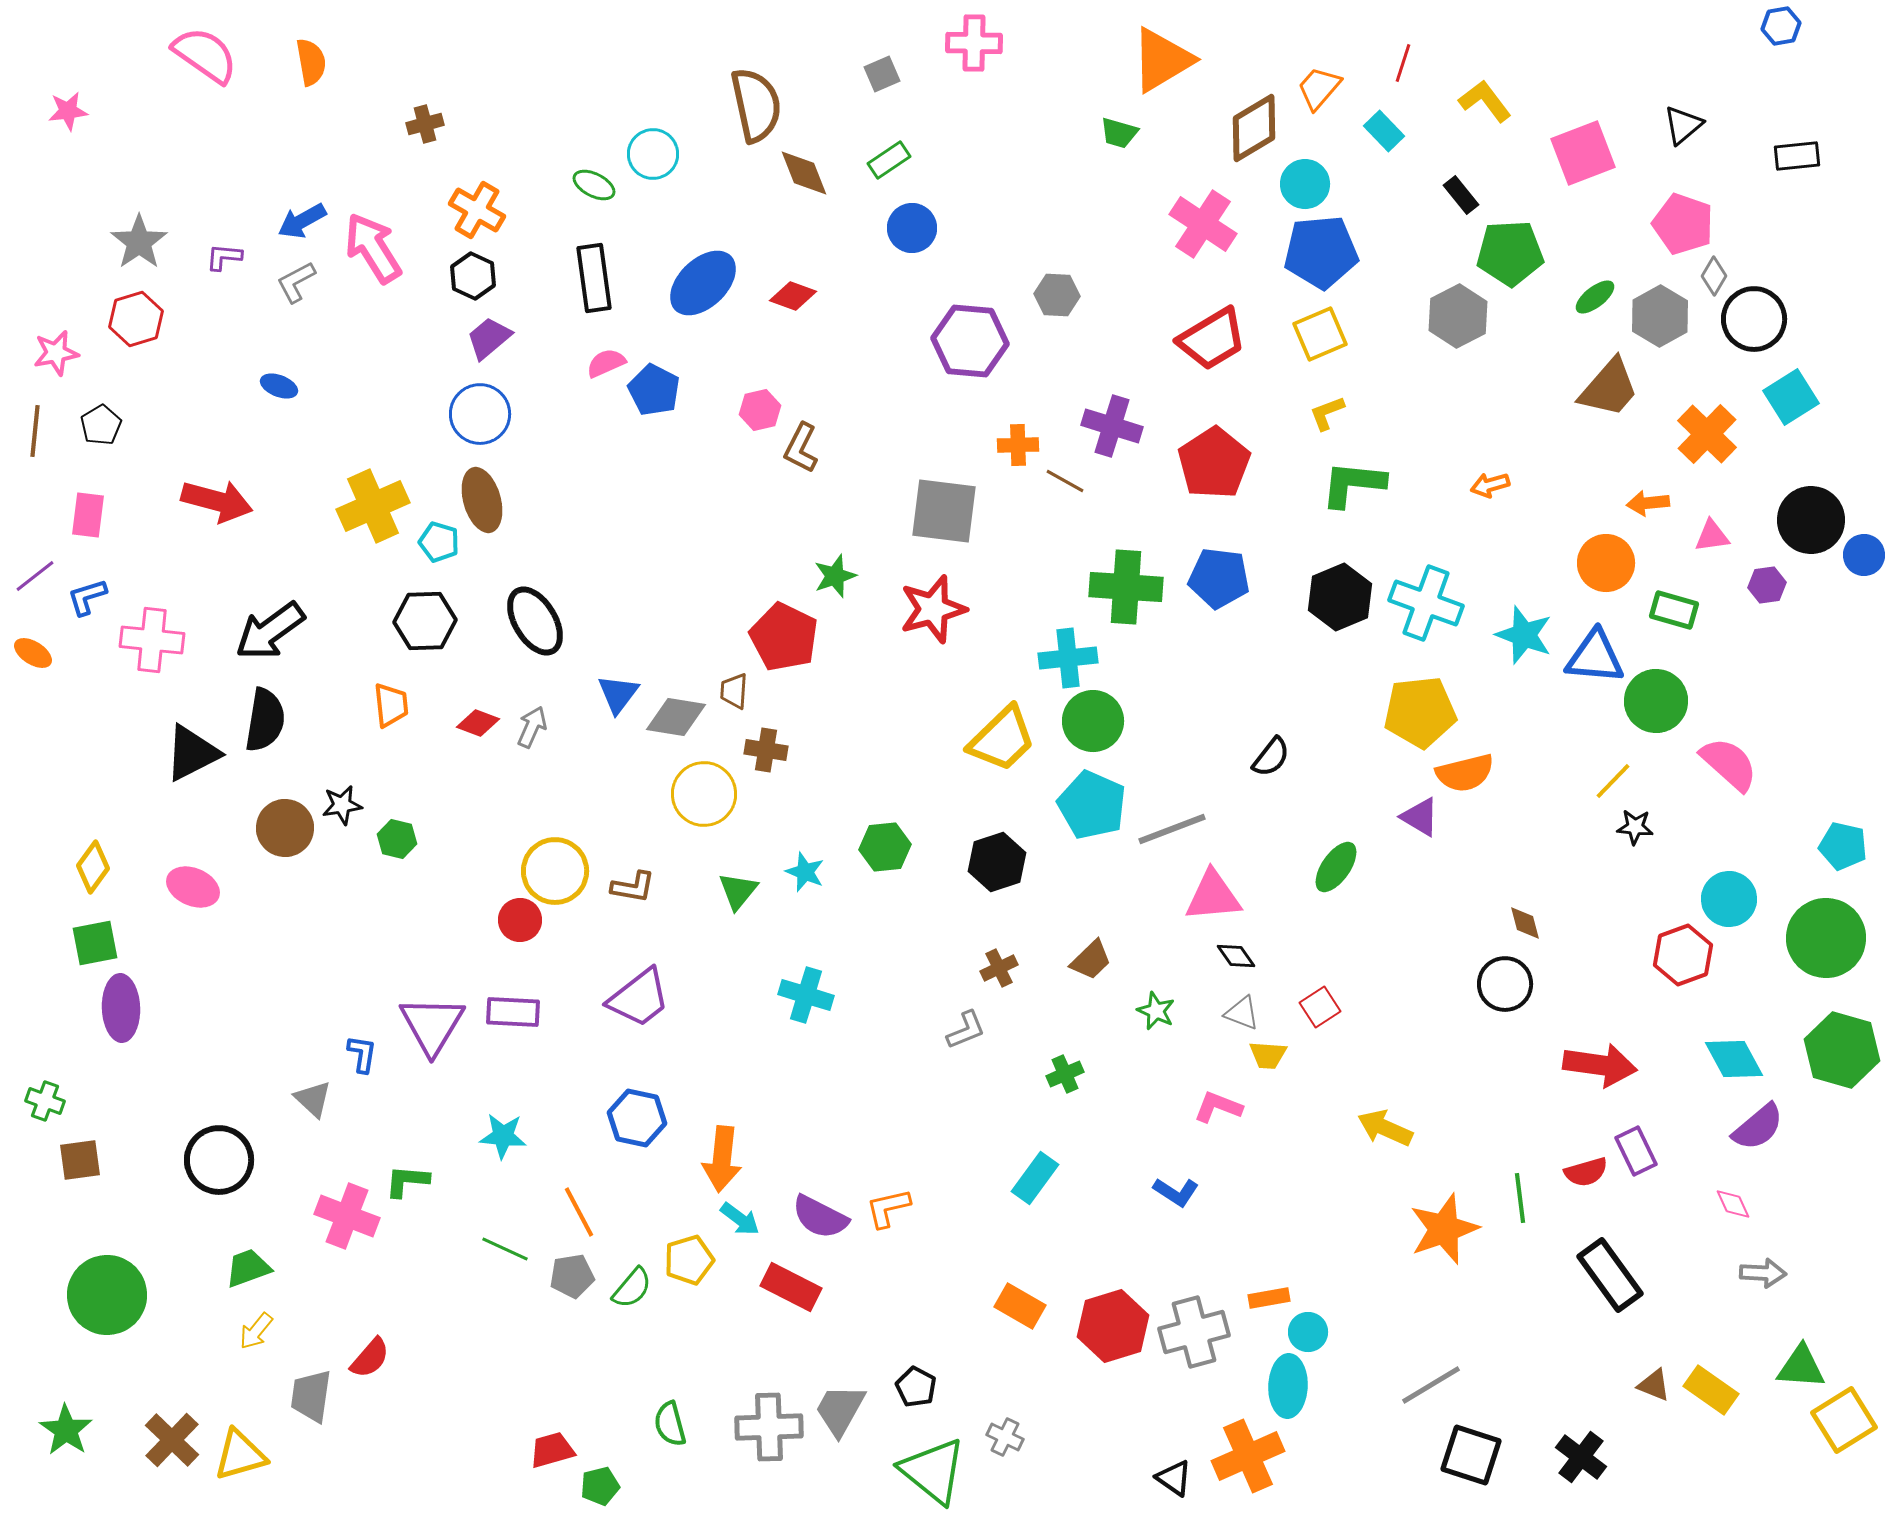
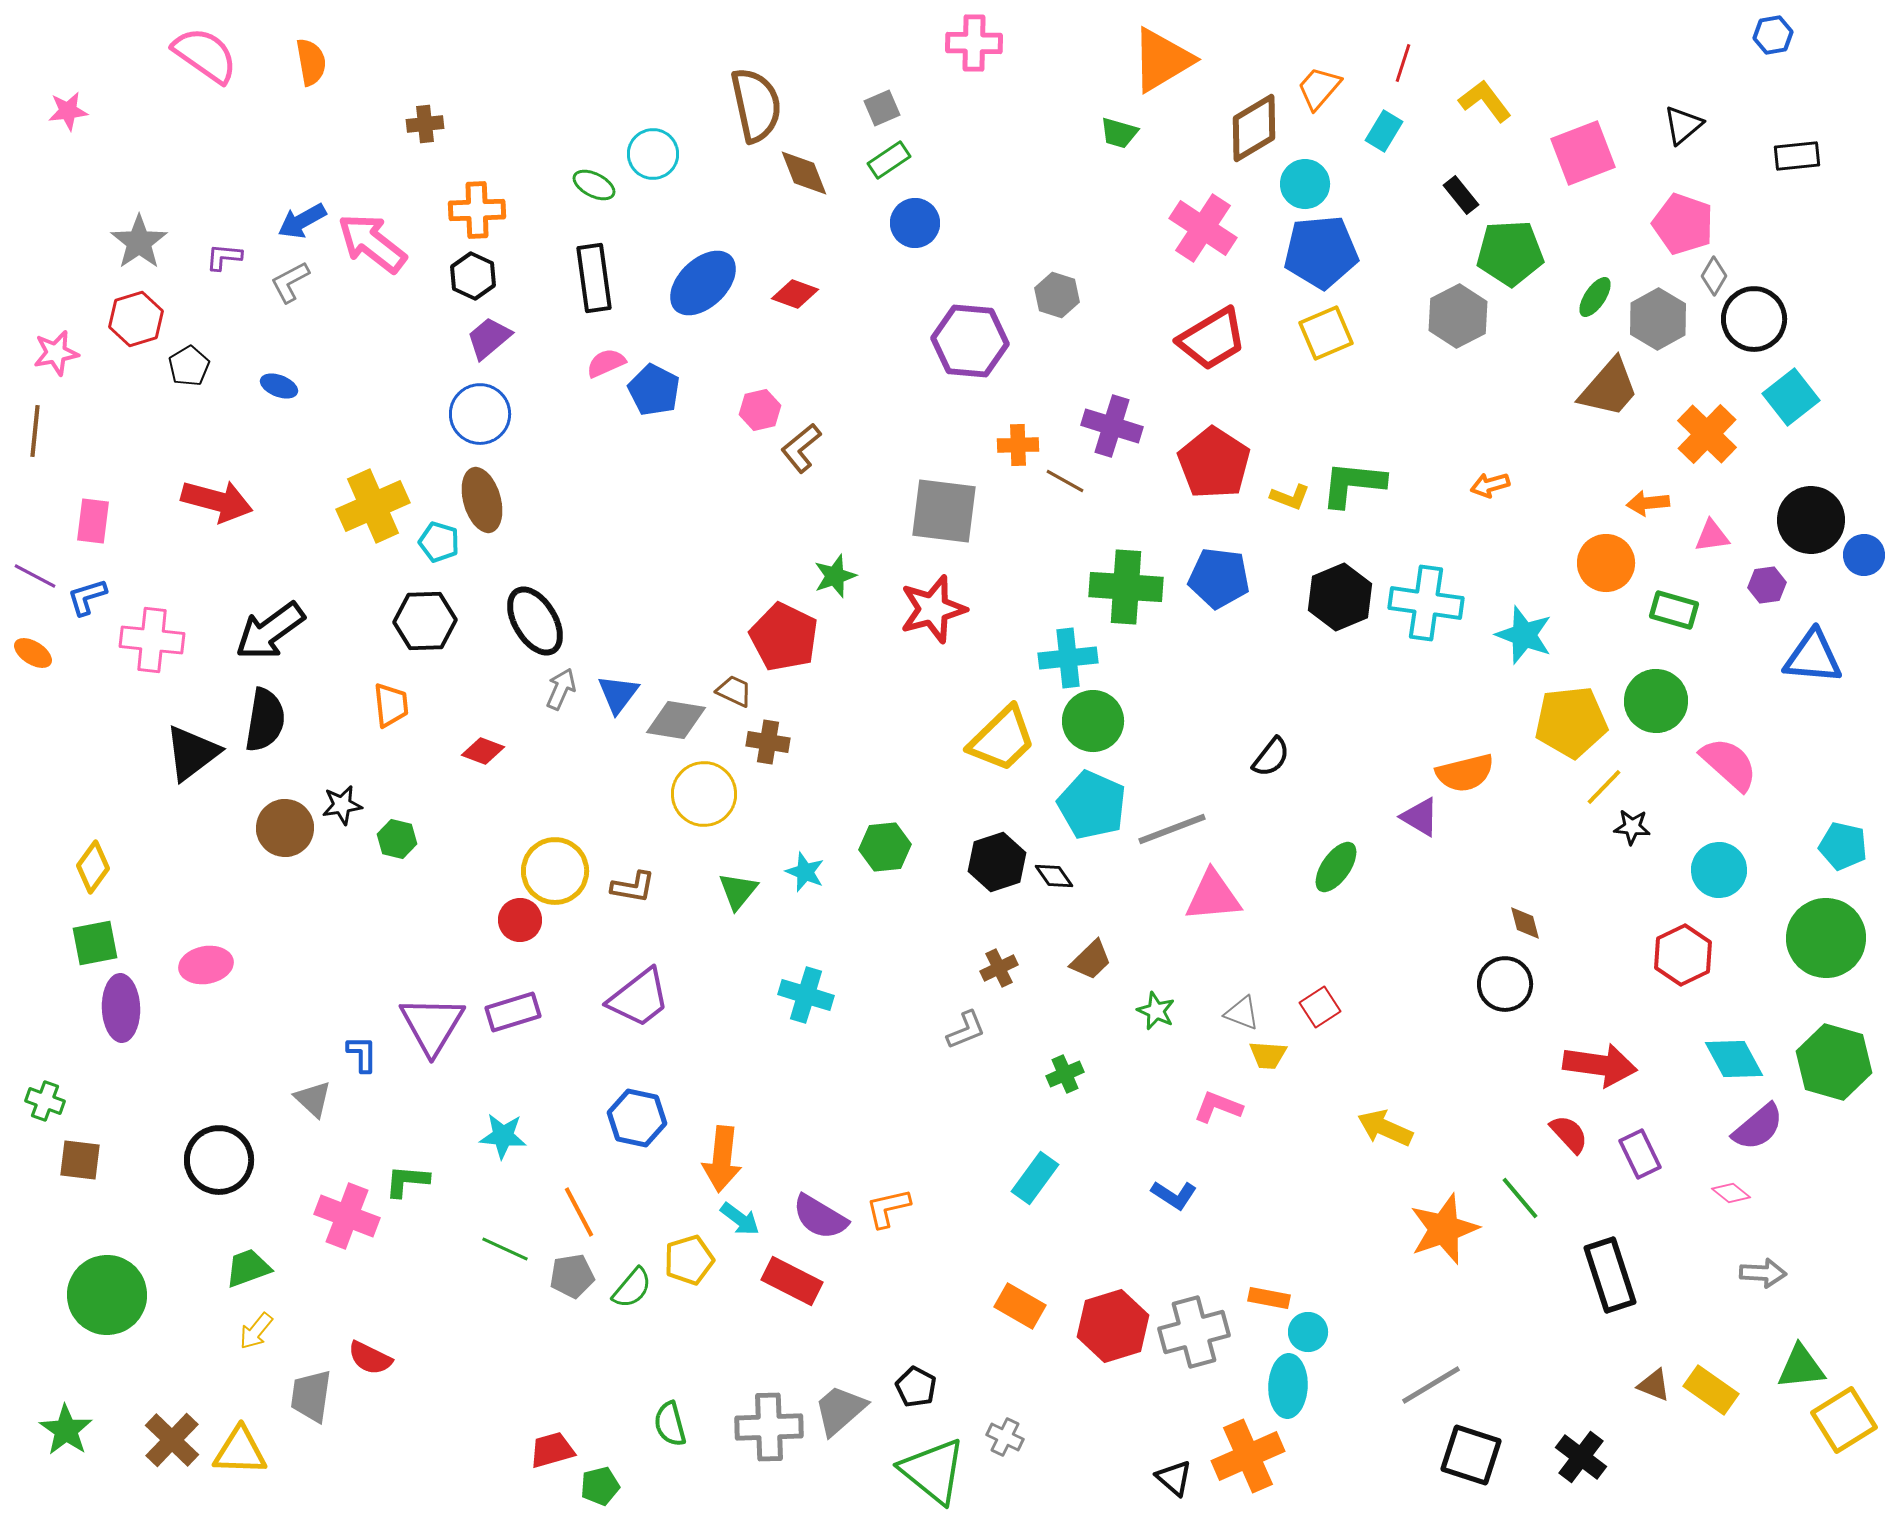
blue hexagon at (1781, 26): moved 8 px left, 9 px down
gray square at (882, 74): moved 34 px down
brown cross at (425, 124): rotated 9 degrees clockwise
cyan rectangle at (1384, 131): rotated 75 degrees clockwise
orange cross at (477, 210): rotated 32 degrees counterclockwise
pink cross at (1203, 224): moved 4 px down
blue circle at (912, 228): moved 3 px right, 5 px up
pink arrow at (373, 248): moved 1 px left, 5 px up; rotated 20 degrees counterclockwise
gray L-shape at (296, 282): moved 6 px left
gray hexagon at (1057, 295): rotated 15 degrees clockwise
red diamond at (793, 296): moved 2 px right, 2 px up
green ellipse at (1595, 297): rotated 18 degrees counterclockwise
gray hexagon at (1660, 316): moved 2 px left, 3 px down
yellow square at (1320, 334): moved 6 px right, 1 px up
cyan square at (1791, 397): rotated 6 degrees counterclockwise
yellow L-shape at (1327, 413): moved 37 px left, 84 px down; rotated 138 degrees counterclockwise
black pentagon at (101, 425): moved 88 px right, 59 px up
brown L-shape at (801, 448): rotated 24 degrees clockwise
red pentagon at (1214, 463): rotated 6 degrees counterclockwise
pink rectangle at (88, 515): moved 5 px right, 6 px down
purple line at (35, 576): rotated 66 degrees clockwise
cyan cross at (1426, 603): rotated 12 degrees counterclockwise
blue triangle at (1595, 657): moved 218 px right
brown trapezoid at (734, 691): rotated 111 degrees clockwise
yellow pentagon at (1420, 712): moved 151 px right, 10 px down
gray diamond at (676, 717): moved 3 px down
red diamond at (478, 723): moved 5 px right, 28 px down
gray arrow at (532, 727): moved 29 px right, 38 px up
brown cross at (766, 750): moved 2 px right, 8 px up
black triangle at (192, 753): rotated 10 degrees counterclockwise
yellow line at (1613, 781): moved 9 px left, 6 px down
black star at (1635, 827): moved 3 px left
pink ellipse at (193, 887): moved 13 px right, 78 px down; rotated 33 degrees counterclockwise
cyan circle at (1729, 899): moved 10 px left, 29 px up
red hexagon at (1683, 955): rotated 6 degrees counterclockwise
black diamond at (1236, 956): moved 182 px left, 80 px up
purple rectangle at (513, 1012): rotated 20 degrees counterclockwise
green hexagon at (1842, 1050): moved 8 px left, 12 px down
blue L-shape at (362, 1054): rotated 9 degrees counterclockwise
purple rectangle at (1636, 1151): moved 4 px right, 3 px down
brown square at (80, 1160): rotated 15 degrees clockwise
red semicircle at (1586, 1172): moved 17 px left, 38 px up; rotated 117 degrees counterclockwise
blue L-shape at (1176, 1192): moved 2 px left, 3 px down
green line at (1520, 1198): rotated 33 degrees counterclockwise
pink diamond at (1733, 1204): moved 2 px left, 11 px up; rotated 27 degrees counterclockwise
purple semicircle at (820, 1217): rotated 4 degrees clockwise
black rectangle at (1610, 1275): rotated 18 degrees clockwise
red rectangle at (791, 1287): moved 1 px right, 6 px up
orange rectangle at (1269, 1298): rotated 21 degrees clockwise
red semicircle at (370, 1358): rotated 75 degrees clockwise
green triangle at (1801, 1367): rotated 10 degrees counterclockwise
gray trapezoid at (840, 1410): rotated 20 degrees clockwise
yellow triangle at (240, 1455): moved 4 px up; rotated 18 degrees clockwise
black triangle at (1174, 1478): rotated 6 degrees clockwise
